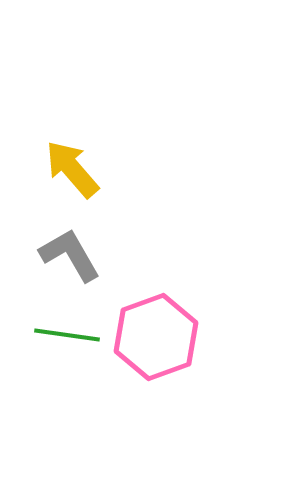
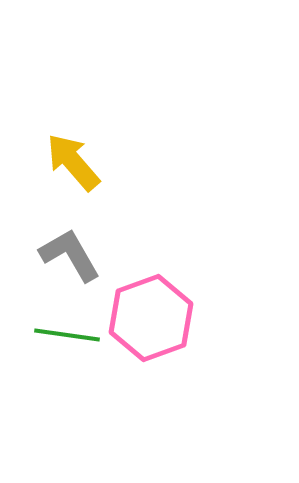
yellow arrow: moved 1 px right, 7 px up
pink hexagon: moved 5 px left, 19 px up
